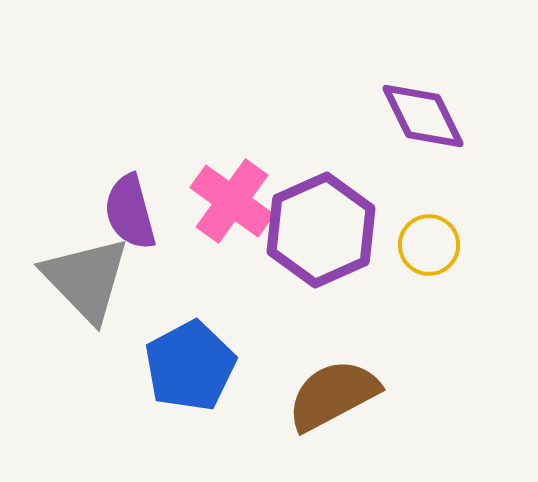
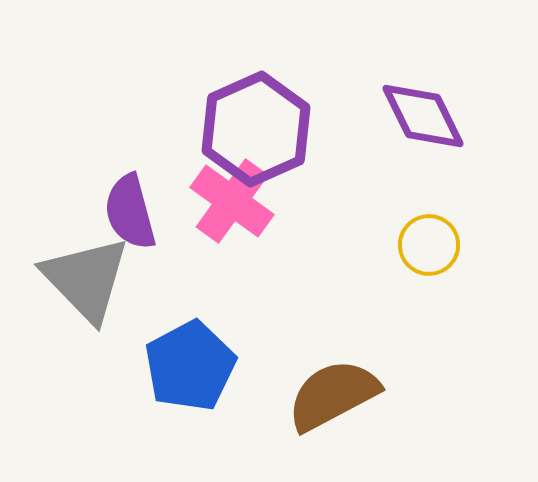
purple hexagon: moved 65 px left, 101 px up
